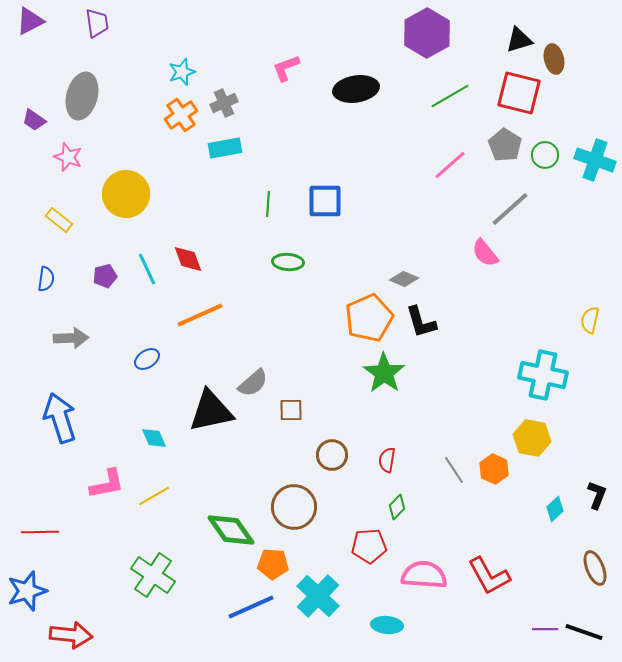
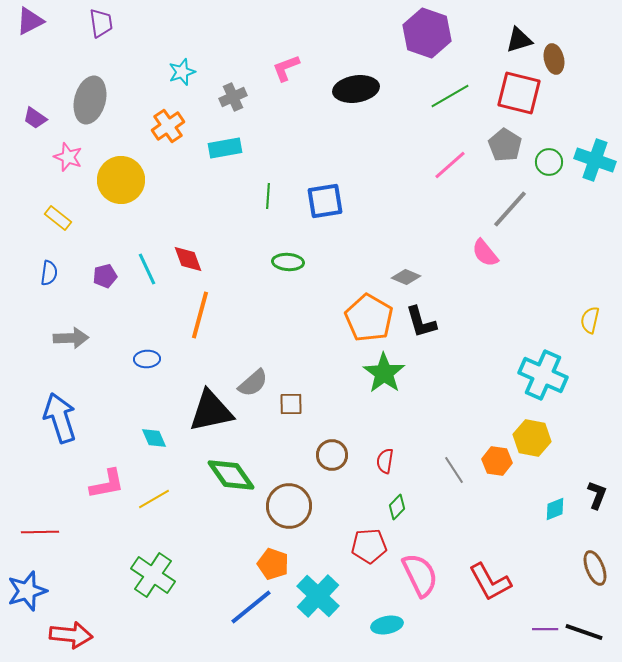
purple trapezoid at (97, 23): moved 4 px right
purple hexagon at (427, 33): rotated 12 degrees counterclockwise
gray ellipse at (82, 96): moved 8 px right, 4 px down
gray cross at (224, 103): moved 9 px right, 6 px up
orange cross at (181, 115): moved 13 px left, 11 px down
purple trapezoid at (34, 120): moved 1 px right, 2 px up
green circle at (545, 155): moved 4 px right, 7 px down
yellow circle at (126, 194): moved 5 px left, 14 px up
blue square at (325, 201): rotated 9 degrees counterclockwise
green line at (268, 204): moved 8 px up
gray line at (510, 209): rotated 6 degrees counterclockwise
yellow rectangle at (59, 220): moved 1 px left, 2 px up
blue semicircle at (46, 279): moved 3 px right, 6 px up
gray diamond at (404, 279): moved 2 px right, 2 px up
orange line at (200, 315): rotated 51 degrees counterclockwise
orange pentagon at (369, 318): rotated 18 degrees counterclockwise
blue ellipse at (147, 359): rotated 30 degrees clockwise
cyan cross at (543, 375): rotated 12 degrees clockwise
brown square at (291, 410): moved 6 px up
red semicircle at (387, 460): moved 2 px left, 1 px down
orange hexagon at (494, 469): moved 3 px right, 8 px up; rotated 16 degrees counterclockwise
yellow line at (154, 496): moved 3 px down
brown circle at (294, 507): moved 5 px left, 1 px up
cyan diamond at (555, 509): rotated 20 degrees clockwise
green diamond at (231, 530): moved 55 px up
orange pentagon at (273, 564): rotated 16 degrees clockwise
pink semicircle at (424, 575): moved 4 px left; rotated 60 degrees clockwise
red L-shape at (489, 576): moved 1 px right, 6 px down
blue line at (251, 607): rotated 15 degrees counterclockwise
cyan ellipse at (387, 625): rotated 16 degrees counterclockwise
